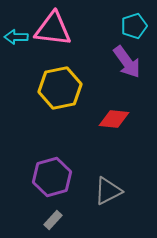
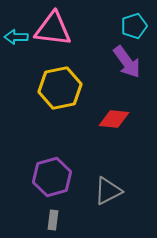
gray rectangle: rotated 36 degrees counterclockwise
